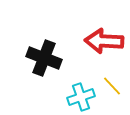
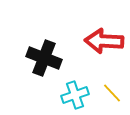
yellow line: moved 7 px down
cyan cross: moved 6 px left, 2 px up
